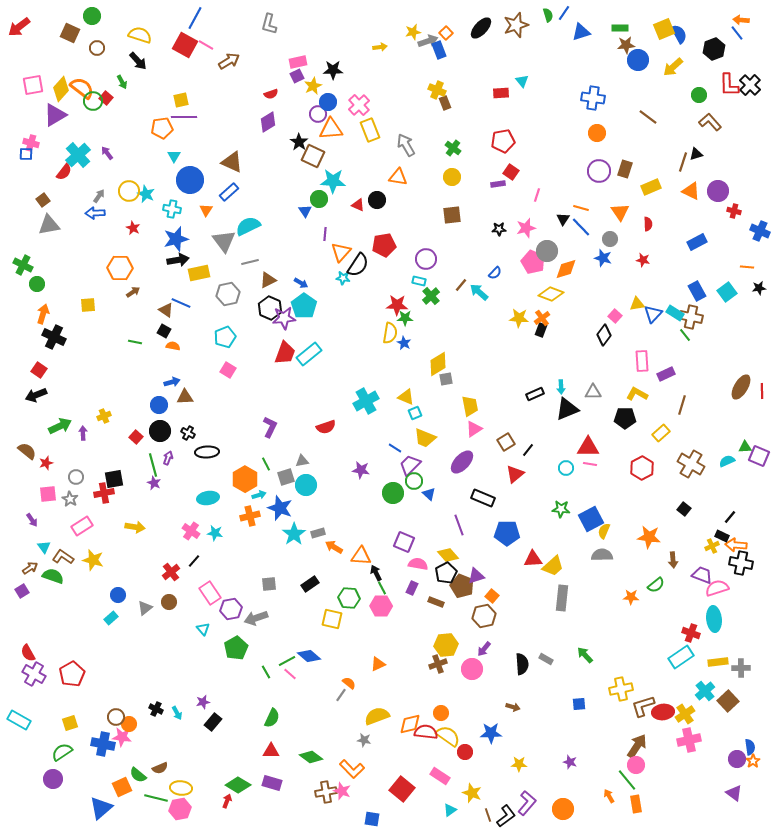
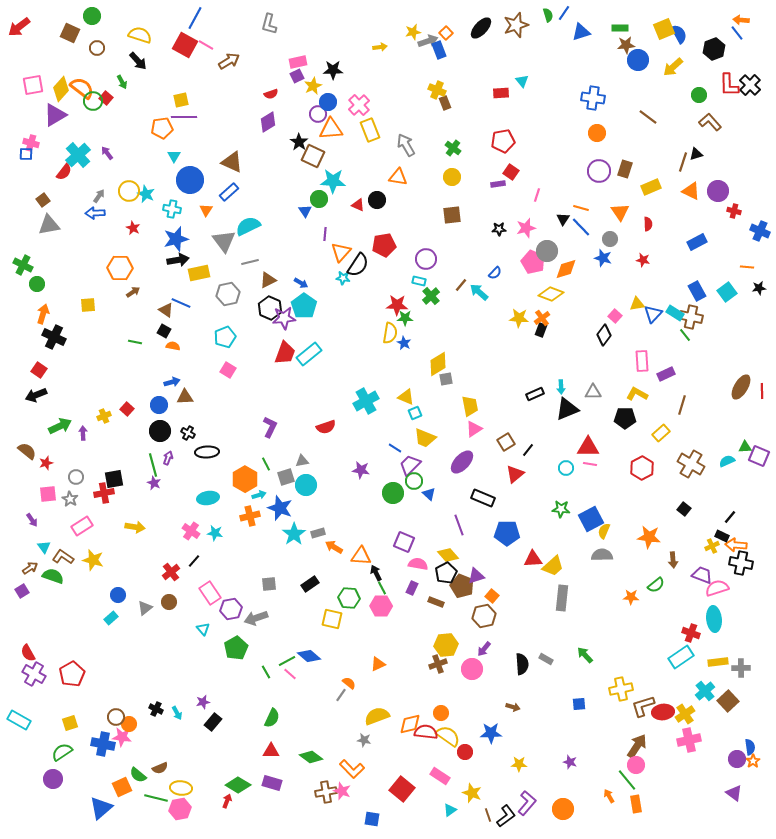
red square at (136, 437): moved 9 px left, 28 px up
